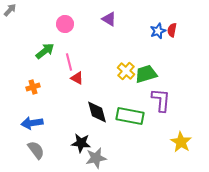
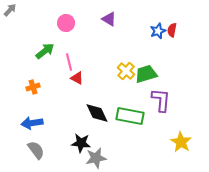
pink circle: moved 1 px right, 1 px up
black diamond: moved 1 px down; rotated 10 degrees counterclockwise
